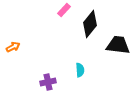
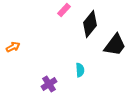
black trapezoid: moved 3 px left; rotated 120 degrees clockwise
purple cross: moved 1 px right, 2 px down; rotated 21 degrees counterclockwise
